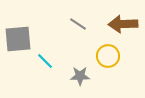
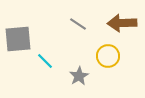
brown arrow: moved 1 px left, 1 px up
gray star: moved 1 px left; rotated 30 degrees counterclockwise
